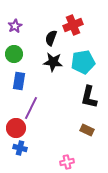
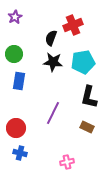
purple star: moved 9 px up
purple line: moved 22 px right, 5 px down
brown rectangle: moved 3 px up
blue cross: moved 5 px down
